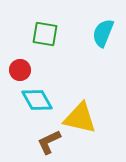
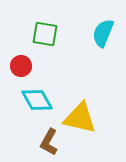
red circle: moved 1 px right, 4 px up
brown L-shape: rotated 36 degrees counterclockwise
